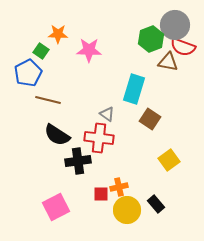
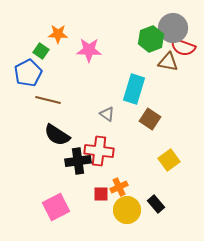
gray circle: moved 2 px left, 3 px down
red cross: moved 13 px down
orange cross: rotated 12 degrees counterclockwise
